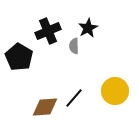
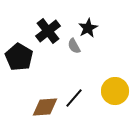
black cross: rotated 15 degrees counterclockwise
gray semicircle: rotated 28 degrees counterclockwise
